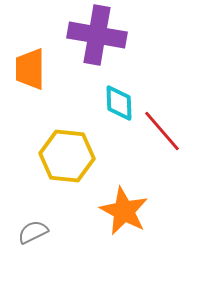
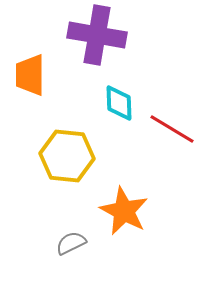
orange trapezoid: moved 6 px down
red line: moved 10 px right, 2 px up; rotated 18 degrees counterclockwise
gray semicircle: moved 38 px right, 11 px down
